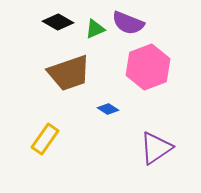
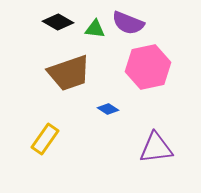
green triangle: rotated 30 degrees clockwise
pink hexagon: rotated 9 degrees clockwise
purple triangle: rotated 27 degrees clockwise
